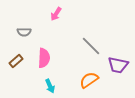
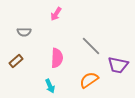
pink semicircle: moved 13 px right
